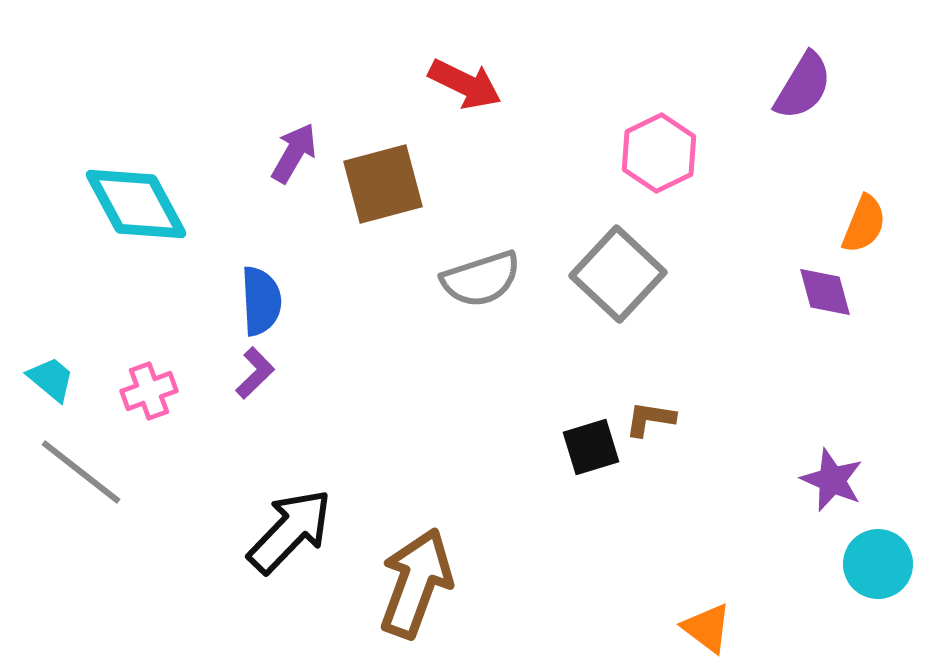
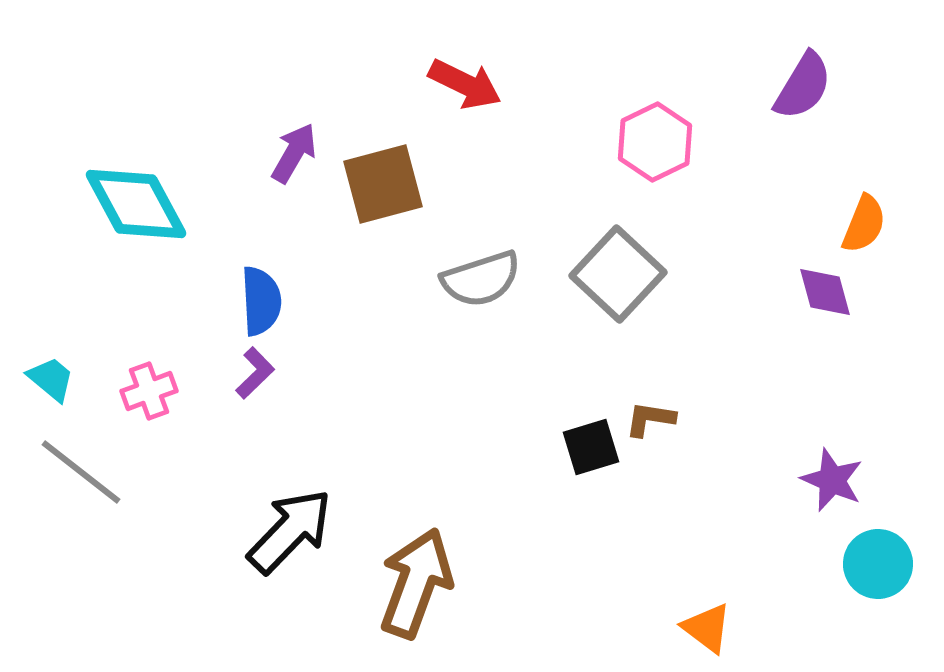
pink hexagon: moved 4 px left, 11 px up
